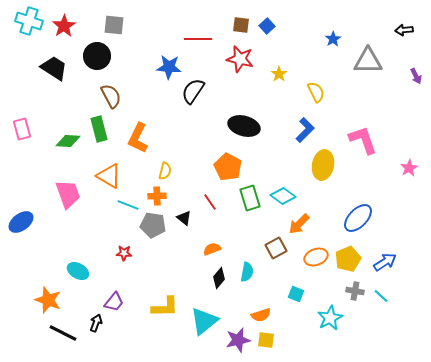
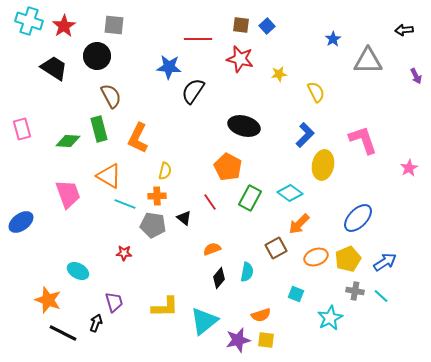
yellow star at (279, 74): rotated 28 degrees clockwise
blue L-shape at (305, 130): moved 5 px down
cyan diamond at (283, 196): moved 7 px right, 3 px up
green rectangle at (250, 198): rotated 45 degrees clockwise
cyan line at (128, 205): moved 3 px left, 1 px up
purple trapezoid at (114, 302): rotated 55 degrees counterclockwise
